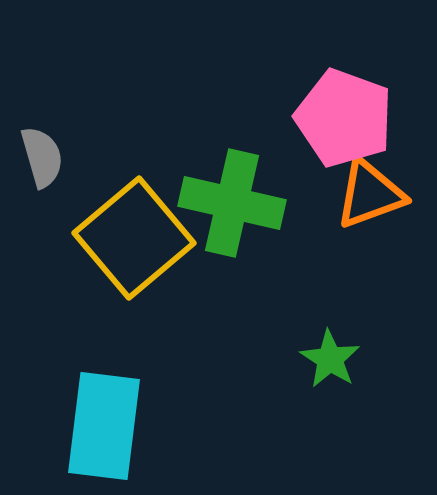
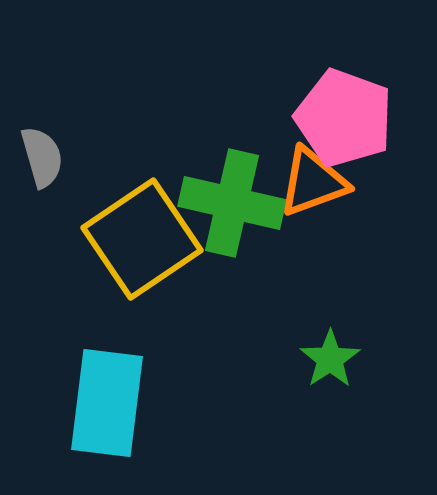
orange triangle: moved 57 px left, 12 px up
yellow square: moved 8 px right, 1 px down; rotated 6 degrees clockwise
green star: rotated 6 degrees clockwise
cyan rectangle: moved 3 px right, 23 px up
